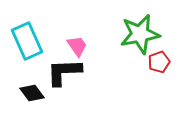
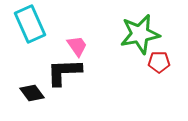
cyan rectangle: moved 3 px right, 17 px up
red pentagon: rotated 20 degrees clockwise
